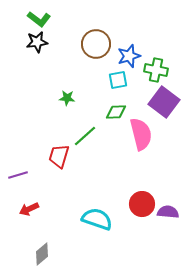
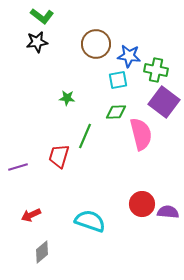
green L-shape: moved 3 px right, 3 px up
blue star: rotated 25 degrees clockwise
green line: rotated 25 degrees counterclockwise
purple line: moved 8 px up
red arrow: moved 2 px right, 6 px down
cyan semicircle: moved 7 px left, 2 px down
gray diamond: moved 2 px up
